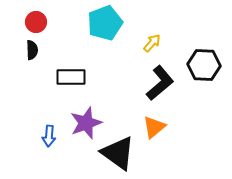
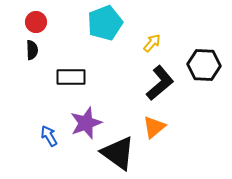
blue arrow: rotated 145 degrees clockwise
